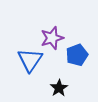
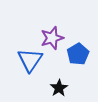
blue pentagon: moved 1 px right, 1 px up; rotated 10 degrees counterclockwise
